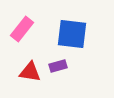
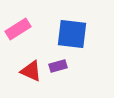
pink rectangle: moved 4 px left; rotated 20 degrees clockwise
red triangle: moved 1 px right, 1 px up; rotated 15 degrees clockwise
